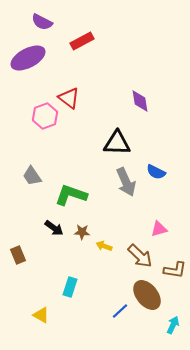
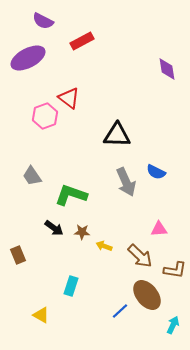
purple semicircle: moved 1 px right, 1 px up
purple diamond: moved 27 px right, 32 px up
black triangle: moved 8 px up
pink triangle: rotated 12 degrees clockwise
cyan rectangle: moved 1 px right, 1 px up
